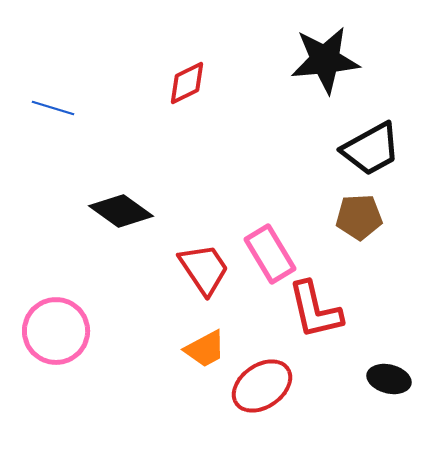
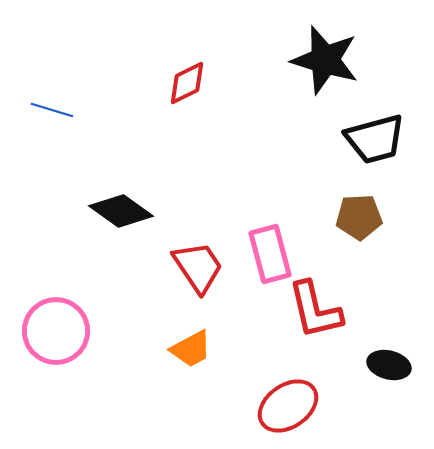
black star: rotated 22 degrees clockwise
blue line: moved 1 px left, 2 px down
black trapezoid: moved 4 px right, 10 px up; rotated 14 degrees clockwise
pink rectangle: rotated 16 degrees clockwise
red trapezoid: moved 6 px left, 2 px up
orange trapezoid: moved 14 px left
black ellipse: moved 14 px up
red ellipse: moved 26 px right, 20 px down
